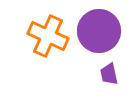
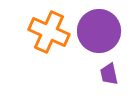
orange cross: moved 1 px right, 4 px up
